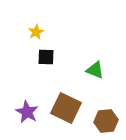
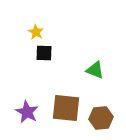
yellow star: rotated 14 degrees counterclockwise
black square: moved 2 px left, 4 px up
brown square: rotated 20 degrees counterclockwise
brown hexagon: moved 5 px left, 3 px up
